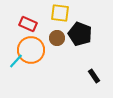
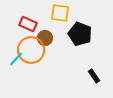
brown circle: moved 12 px left
cyan line: moved 2 px up
